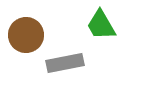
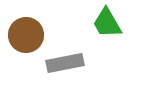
green trapezoid: moved 6 px right, 2 px up
